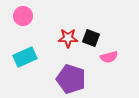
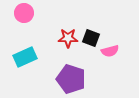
pink circle: moved 1 px right, 3 px up
pink semicircle: moved 1 px right, 6 px up
